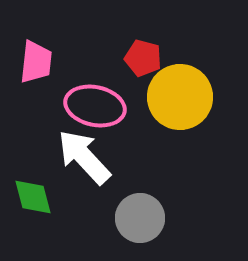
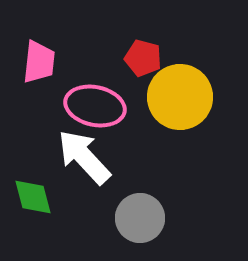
pink trapezoid: moved 3 px right
